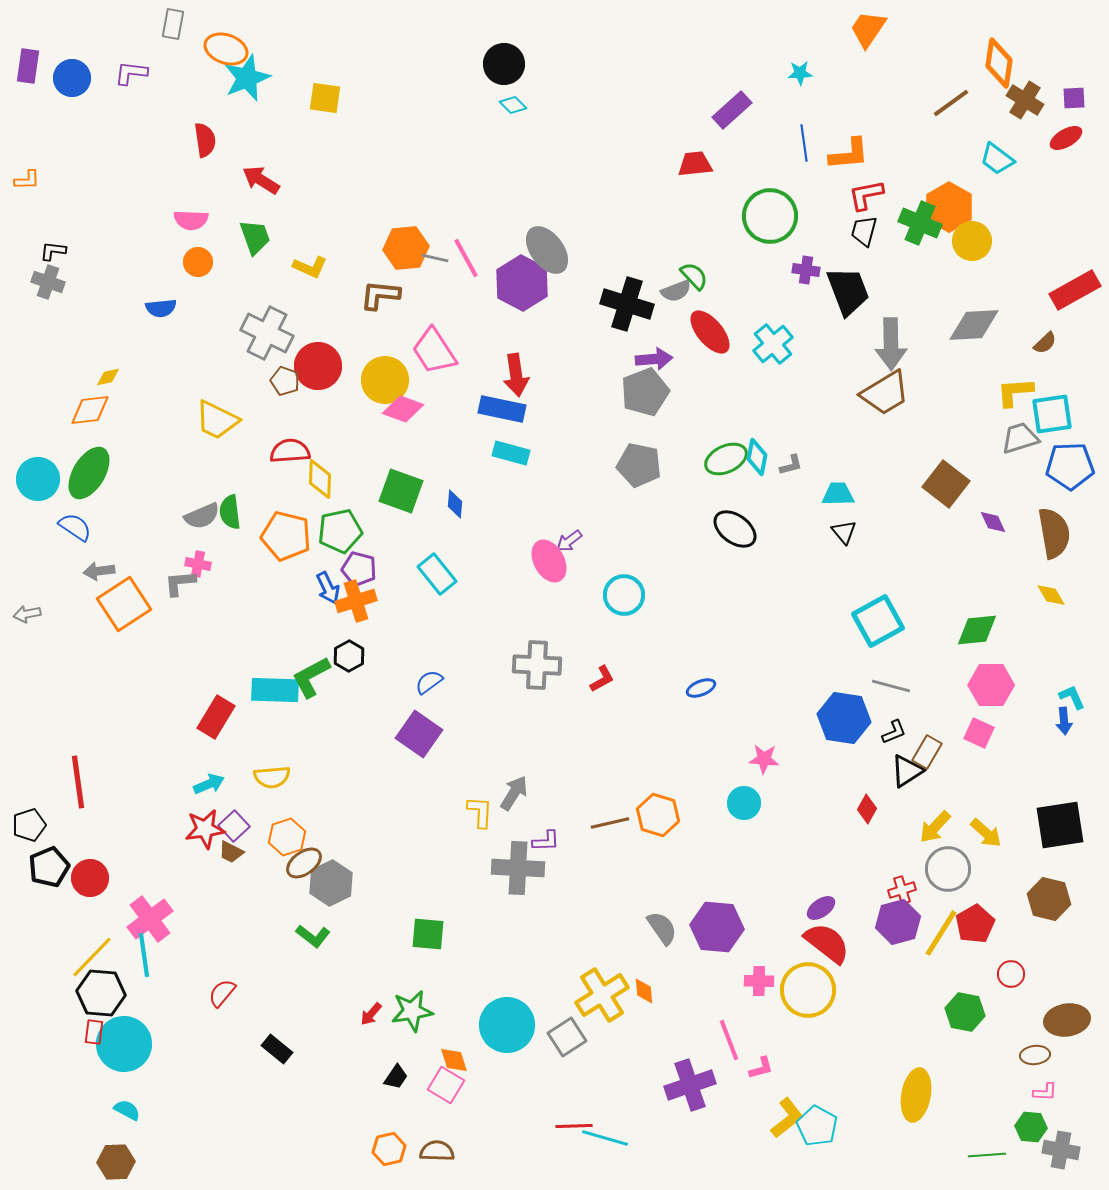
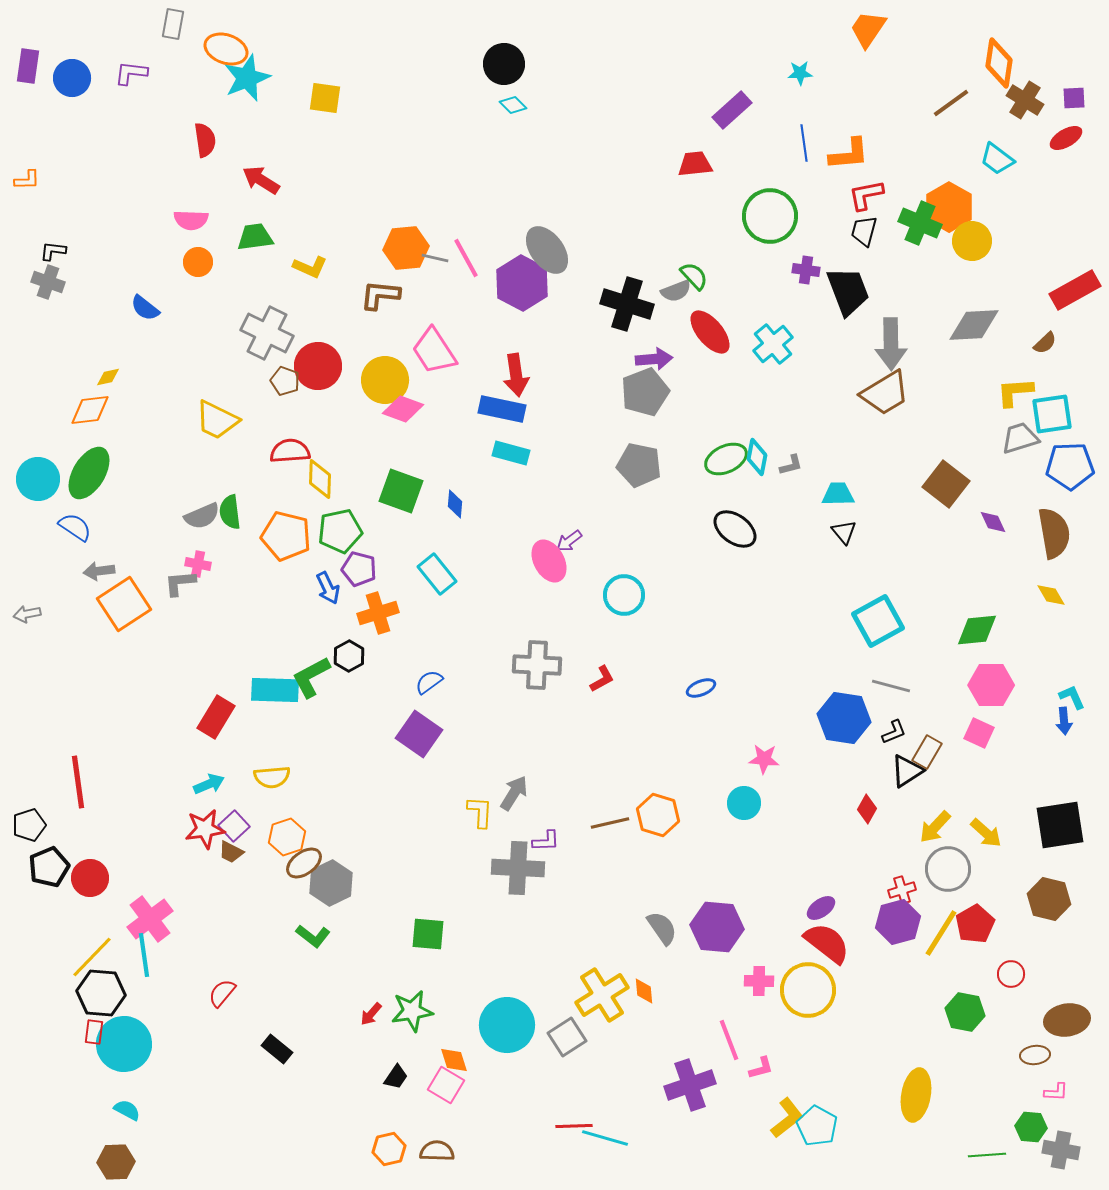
green trapezoid at (255, 237): rotated 78 degrees counterclockwise
blue semicircle at (161, 308): moved 16 px left; rotated 44 degrees clockwise
orange cross at (356, 601): moved 22 px right, 12 px down
pink L-shape at (1045, 1092): moved 11 px right
